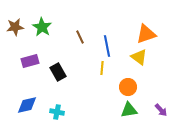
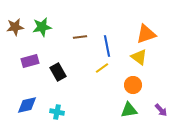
green star: rotated 30 degrees clockwise
brown line: rotated 72 degrees counterclockwise
yellow line: rotated 48 degrees clockwise
orange circle: moved 5 px right, 2 px up
